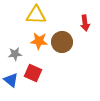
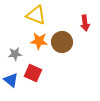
yellow triangle: rotated 20 degrees clockwise
